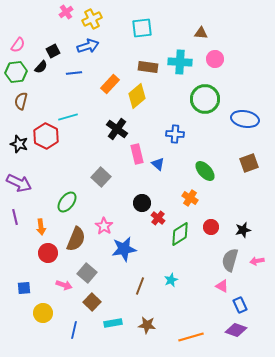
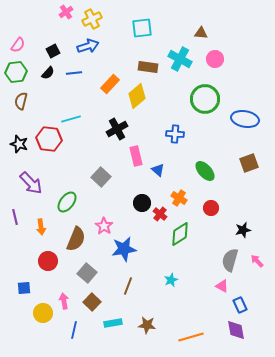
cyan cross at (180, 62): moved 3 px up; rotated 25 degrees clockwise
black semicircle at (41, 67): moved 7 px right, 6 px down
cyan line at (68, 117): moved 3 px right, 2 px down
black cross at (117, 129): rotated 25 degrees clockwise
red hexagon at (46, 136): moved 3 px right, 3 px down; rotated 20 degrees counterclockwise
pink rectangle at (137, 154): moved 1 px left, 2 px down
blue triangle at (158, 164): moved 6 px down
purple arrow at (19, 183): moved 12 px right; rotated 20 degrees clockwise
orange cross at (190, 198): moved 11 px left
red cross at (158, 218): moved 2 px right, 4 px up
red circle at (211, 227): moved 19 px up
red circle at (48, 253): moved 8 px down
pink arrow at (257, 261): rotated 56 degrees clockwise
pink arrow at (64, 285): moved 16 px down; rotated 119 degrees counterclockwise
brown line at (140, 286): moved 12 px left
purple diamond at (236, 330): rotated 60 degrees clockwise
